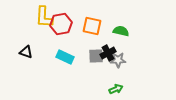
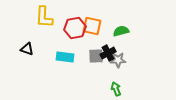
red hexagon: moved 14 px right, 4 px down
green semicircle: rotated 28 degrees counterclockwise
black triangle: moved 1 px right, 3 px up
cyan rectangle: rotated 18 degrees counterclockwise
green arrow: rotated 88 degrees counterclockwise
